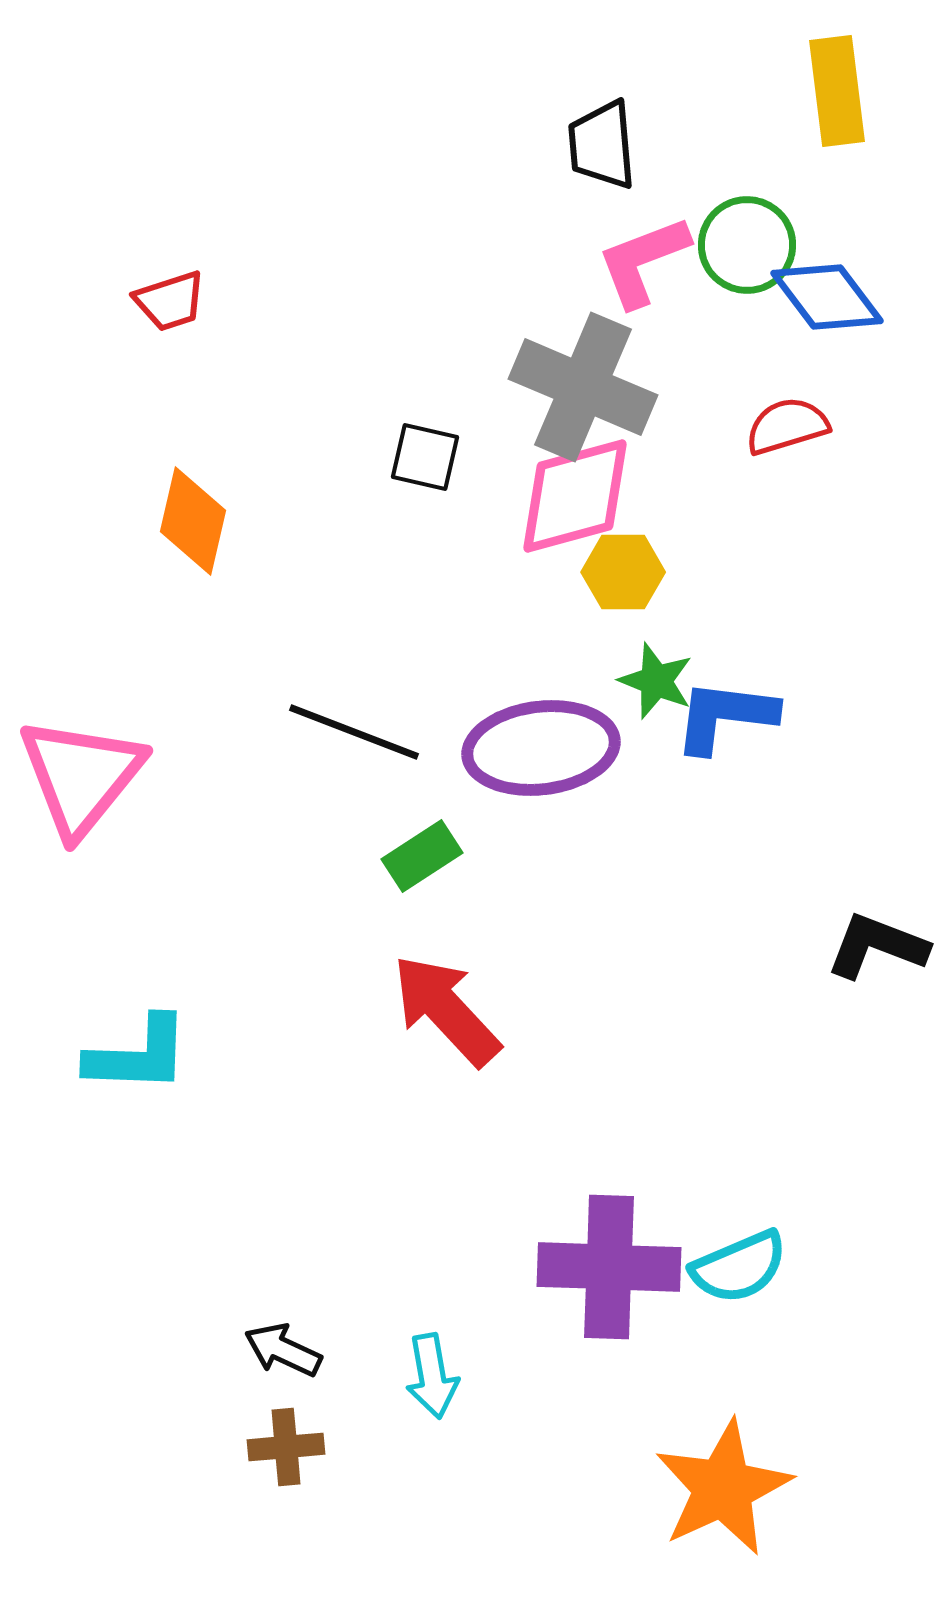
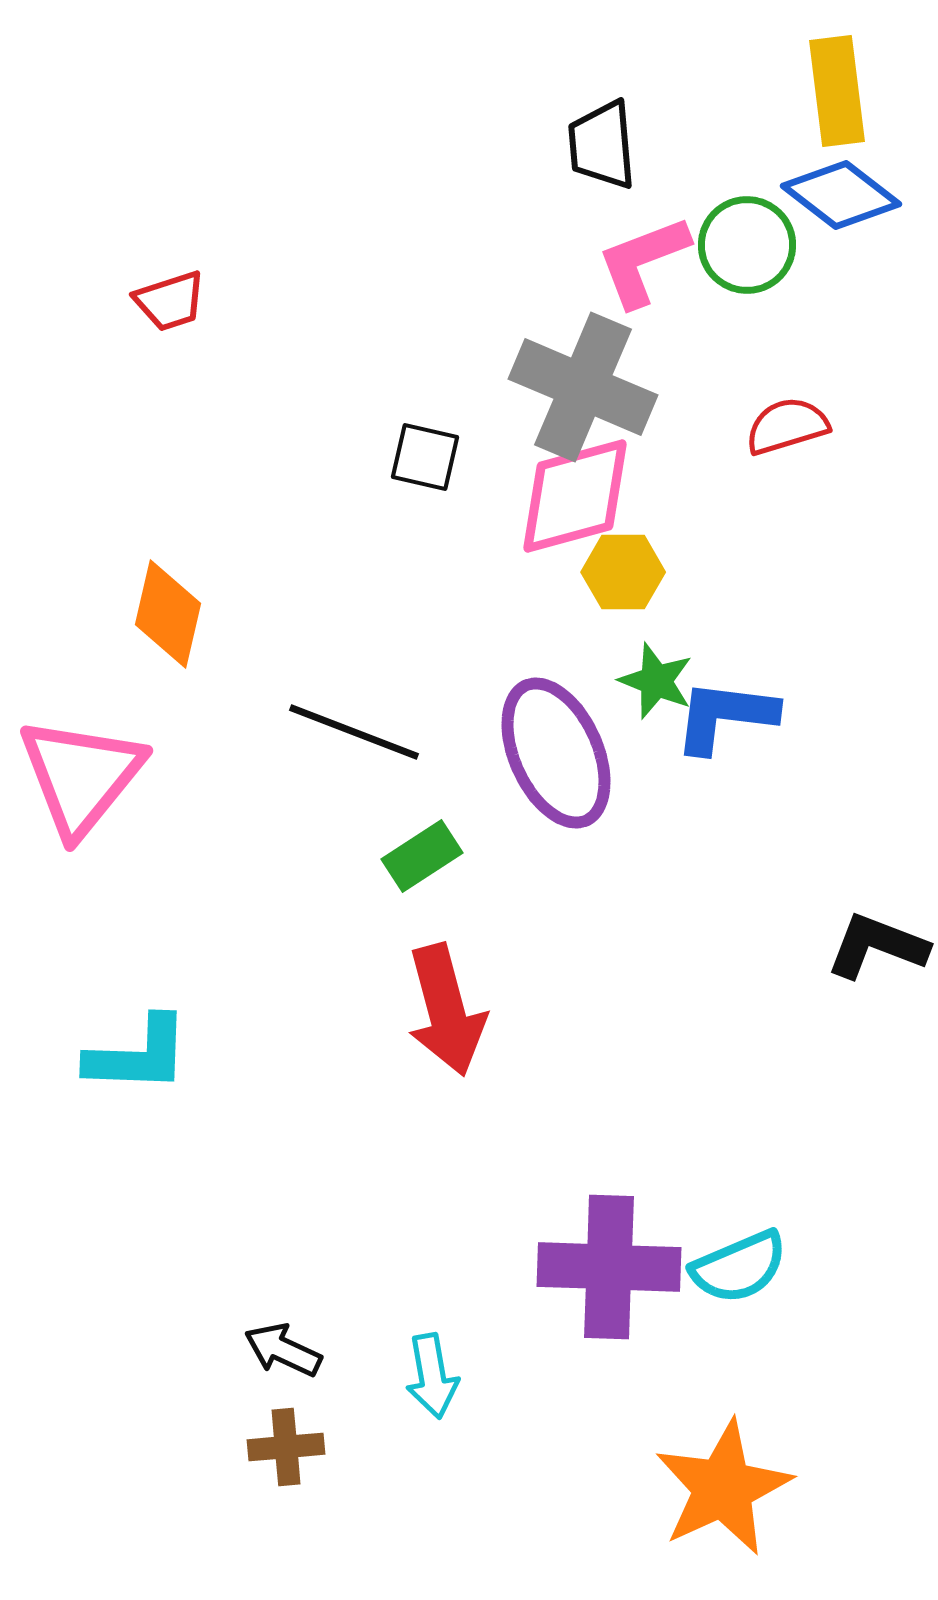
blue diamond: moved 14 px right, 102 px up; rotated 15 degrees counterclockwise
orange diamond: moved 25 px left, 93 px down
purple ellipse: moved 15 px right, 5 px down; rotated 73 degrees clockwise
red arrow: rotated 152 degrees counterclockwise
